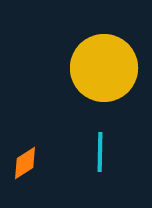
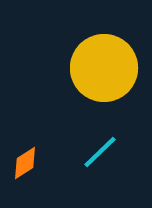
cyan line: rotated 45 degrees clockwise
